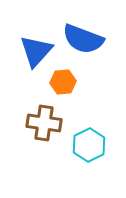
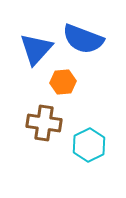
blue triangle: moved 2 px up
